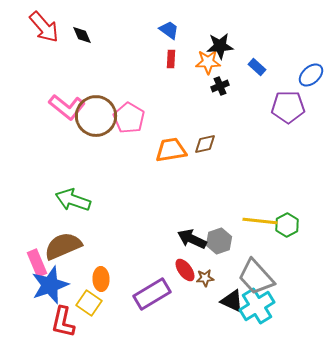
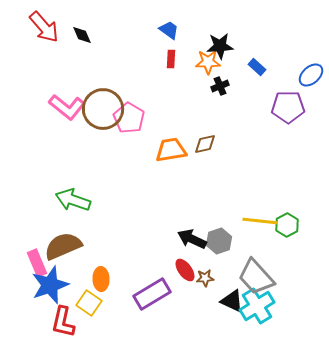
brown circle: moved 7 px right, 7 px up
